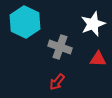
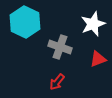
red triangle: rotated 24 degrees counterclockwise
